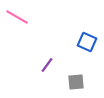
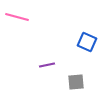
pink line: rotated 15 degrees counterclockwise
purple line: rotated 42 degrees clockwise
